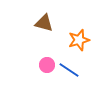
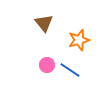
brown triangle: rotated 36 degrees clockwise
blue line: moved 1 px right
